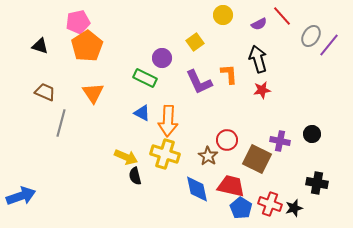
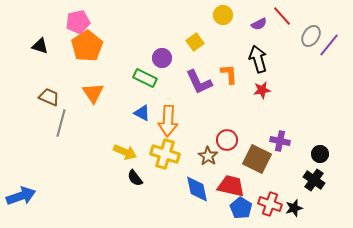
brown trapezoid: moved 4 px right, 5 px down
black circle: moved 8 px right, 20 px down
yellow arrow: moved 1 px left, 5 px up
black semicircle: moved 2 px down; rotated 24 degrees counterclockwise
black cross: moved 3 px left, 3 px up; rotated 25 degrees clockwise
